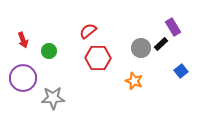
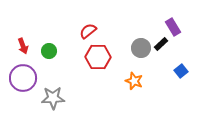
red arrow: moved 6 px down
red hexagon: moved 1 px up
